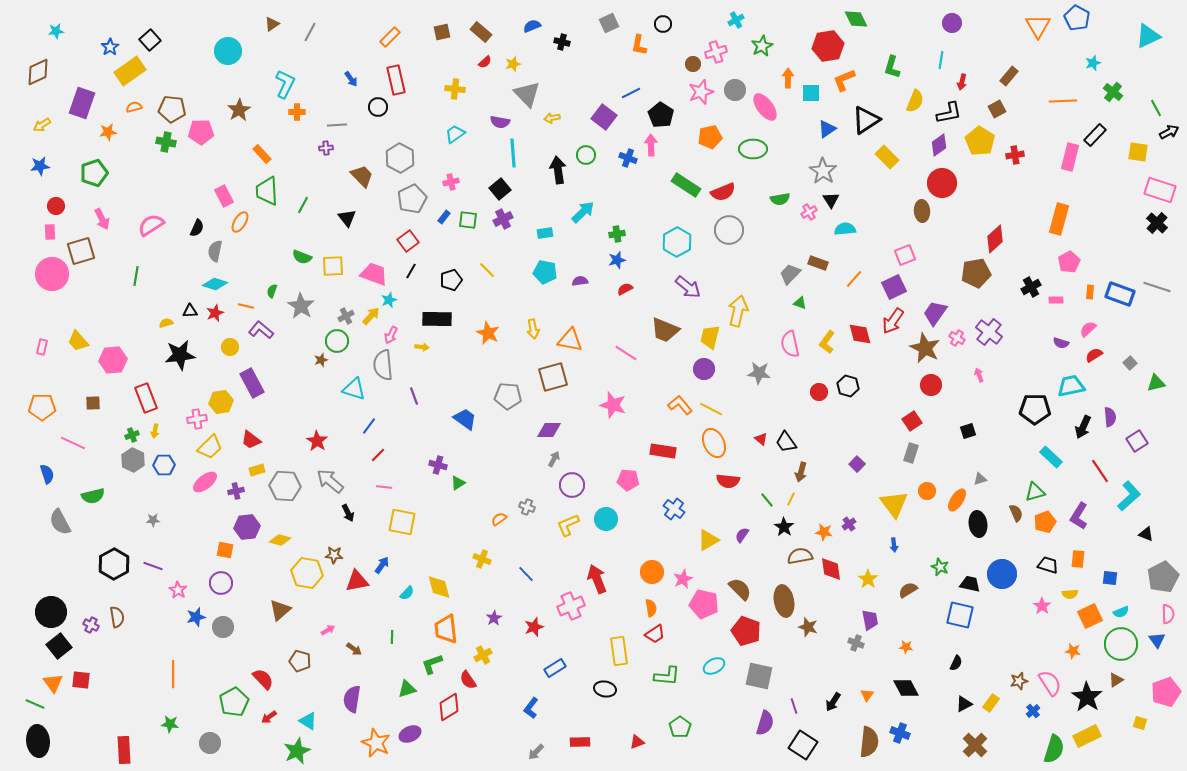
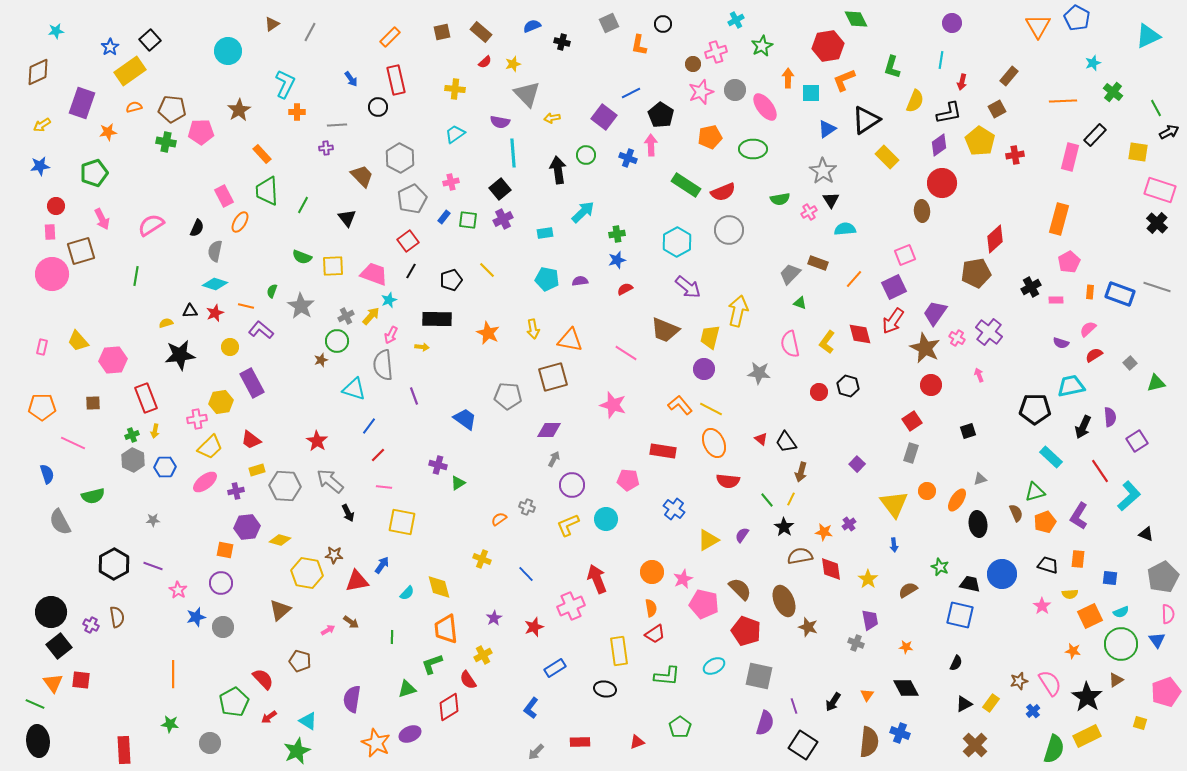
cyan pentagon at (545, 272): moved 2 px right, 7 px down
blue hexagon at (164, 465): moved 1 px right, 2 px down
brown ellipse at (784, 601): rotated 12 degrees counterclockwise
brown arrow at (354, 649): moved 3 px left, 27 px up
